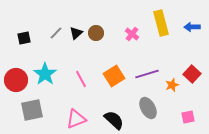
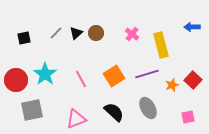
yellow rectangle: moved 22 px down
red square: moved 1 px right, 6 px down
black semicircle: moved 8 px up
